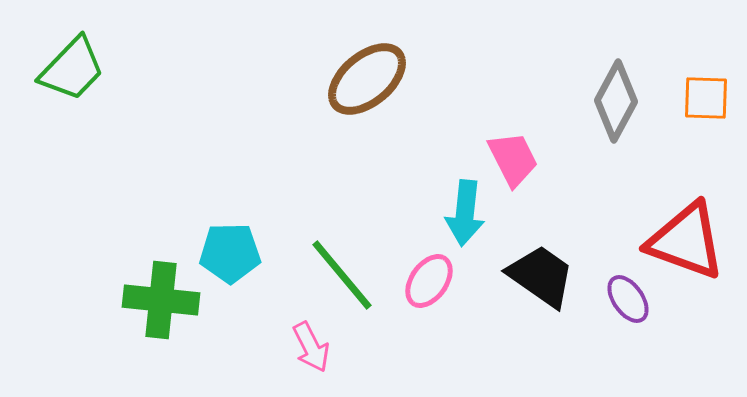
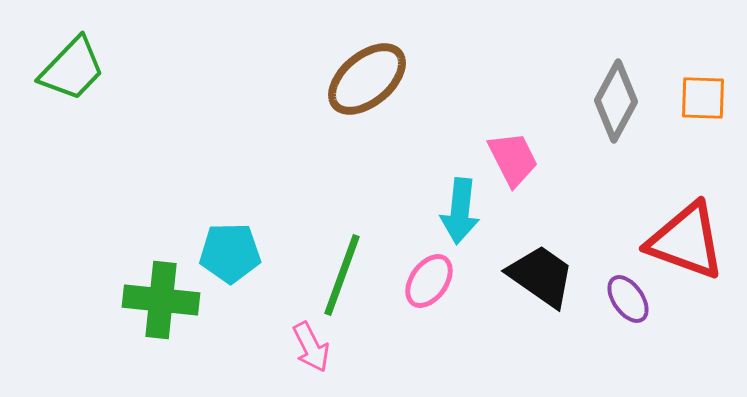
orange square: moved 3 px left
cyan arrow: moved 5 px left, 2 px up
green line: rotated 60 degrees clockwise
